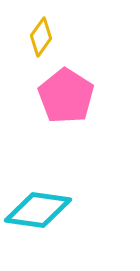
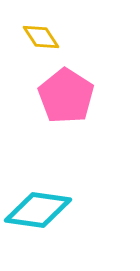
yellow diamond: rotated 69 degrees counterclockwise
